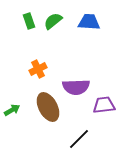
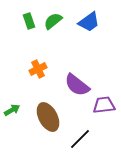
blue trapezoid: rotated 140 degrees clockwise
purple semicircle: moved 1 px right, 2 px up; rotated 40 degrees clockwise
brown ellipse: moved 10 px down
black line: moved 1 px right
